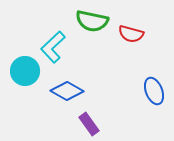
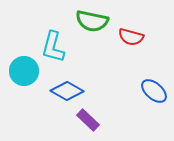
red semicircle: moved 3 px down
cyan L-shape: rotated 32 degrees counterclockwise
cyan circle: moved 1 px left
blue ellipse: rotated 28 degrees counterclockwise
purple rectangle: moved 1 px left, 4 px up; rotated 10 degrees counterclockwise
